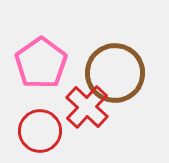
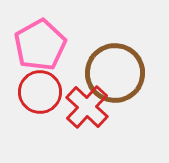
pink pentagon: moved 1 px left, 18 px up; rotated 6 degrees clockwise
red circle: moved 39 px up
